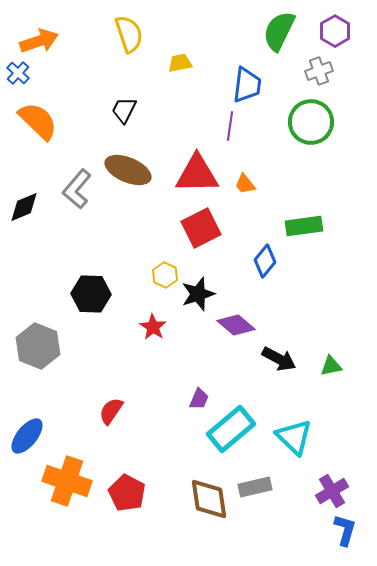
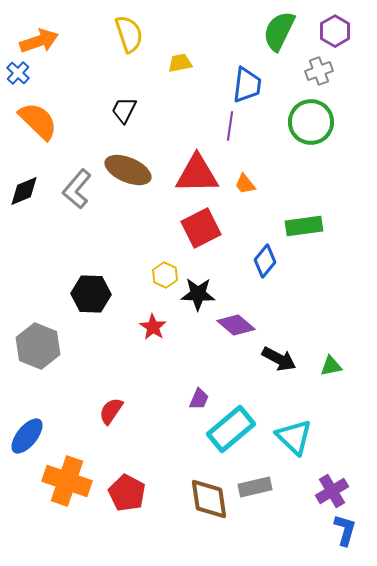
black diamond: moved 16 px up
black star: rotated 20 degrees clockwise
